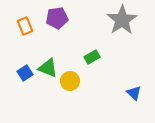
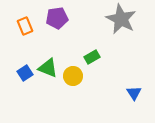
gray star: moved 1 px left, 1 px up; rotated 12 degrees counterclockwise
yellow circle: moved 3 px right, 5 px up
blue triangle: rotated 14 degrees clockwise
